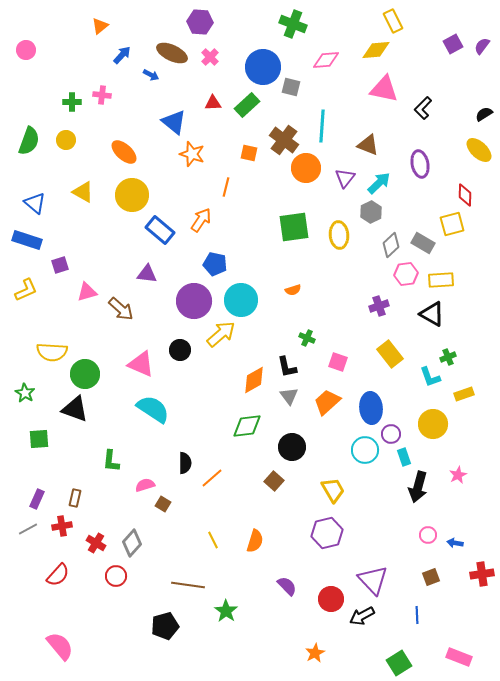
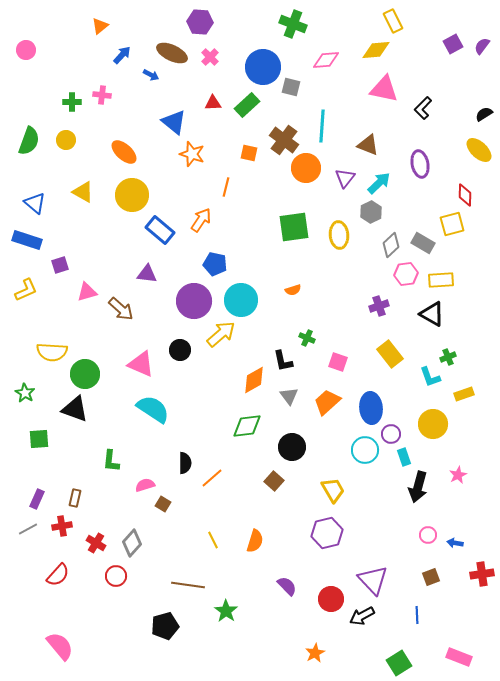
black L-shape at (287, 367): moved 4 px left, 6 px up
